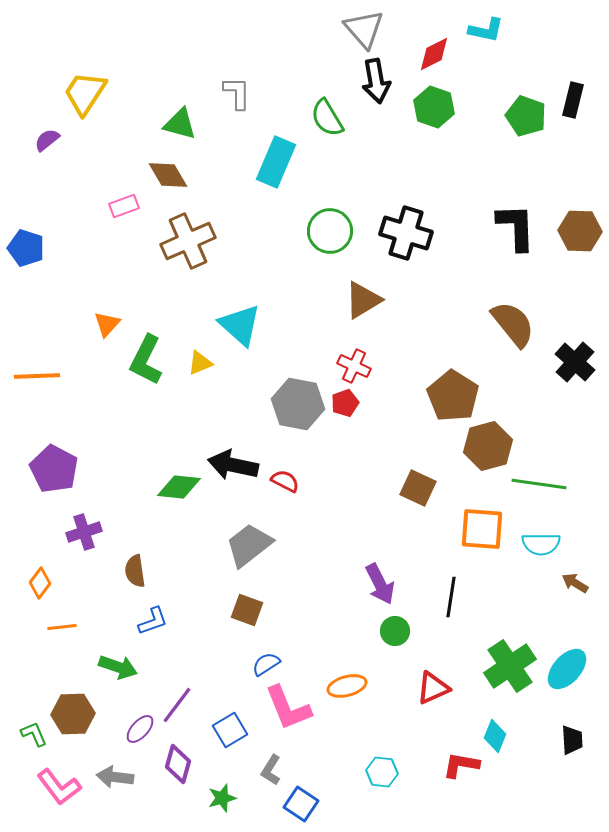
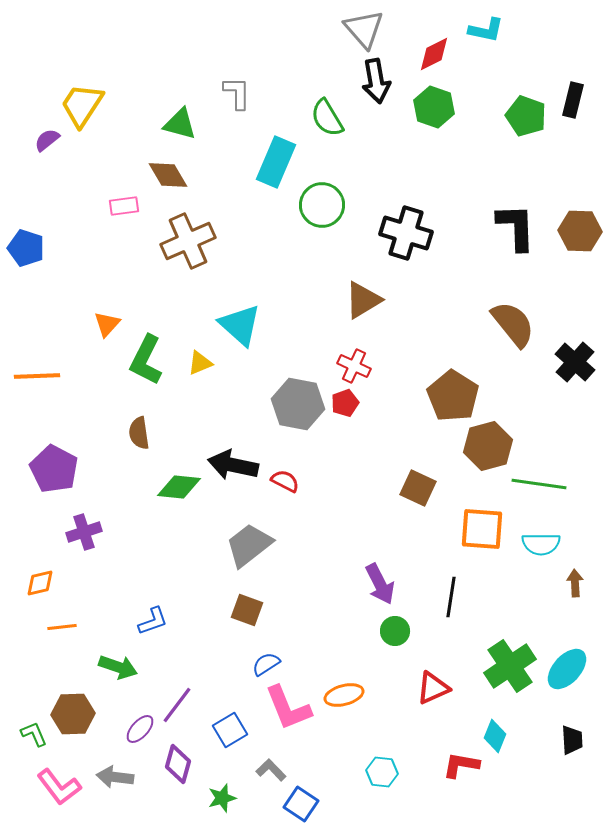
yellow trapezoid at (85, 93): moved 3 px left, 12 px down
pink rectangle at (124, 206): rotated 12 degrees clockwise
green circle at (330, 231): moved 8 px left, 26 px up
brown semicircle at (135, 571): moved 4 px right, 138 px up
orange diamond at (40, 583): rotated 40 degrees clockwise
brown arrow at (575, 583): rotated 56 degrees clockwise
orange ellipse at (347, 686): moved 3 px left, 9 px down
gray L-shape at (271, 770): rotated 104 degrees clockwise
